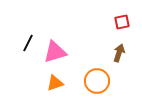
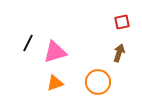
orange circle: moved 1 px right, 1 px down
